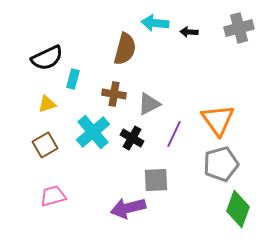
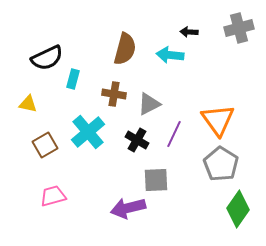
cyan arrow: moved 15 px right, 32 px down
yellow triangle: moved 19 px left; rotated 30 degrees clockwise
cyan cross: moved 5 px left
black cross: moved 5 px right, 2 px down
gray pentagon: rotated 24 degrees counterclockwise
green diamond: rotated 15 degrees clockwise
